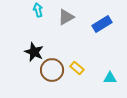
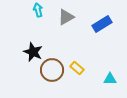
black star: moved 1 px left
cyan triangle: moved 1 px down
